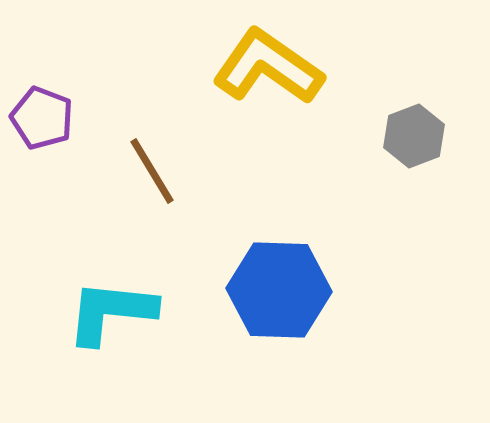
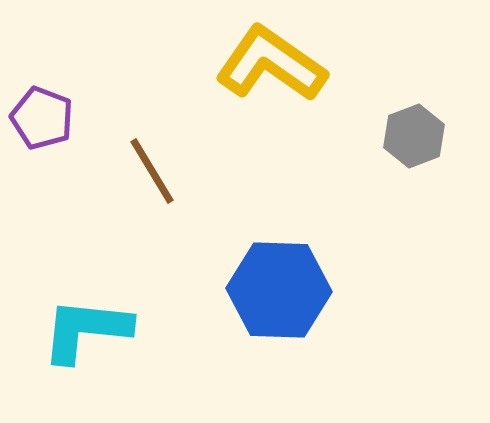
yellow L-shape: moved 3 px right, 3 px up
cyan L-shape: moved 25 px left, 18 px down
